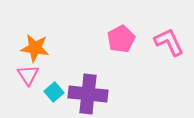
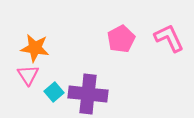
pink L-shape: moved 4 px up
